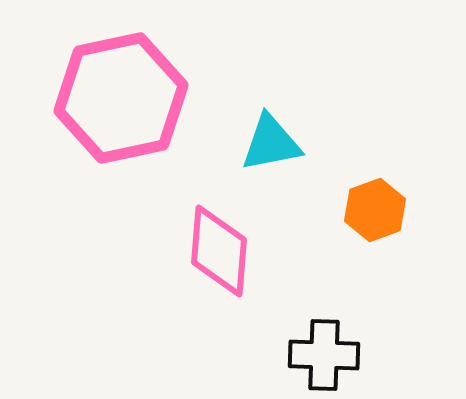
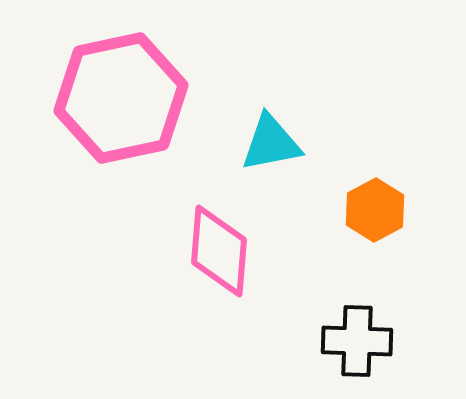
orange hexagon: rotated 8 degrees counterclockwise
black cross: moved 33 px right, 14 px up
